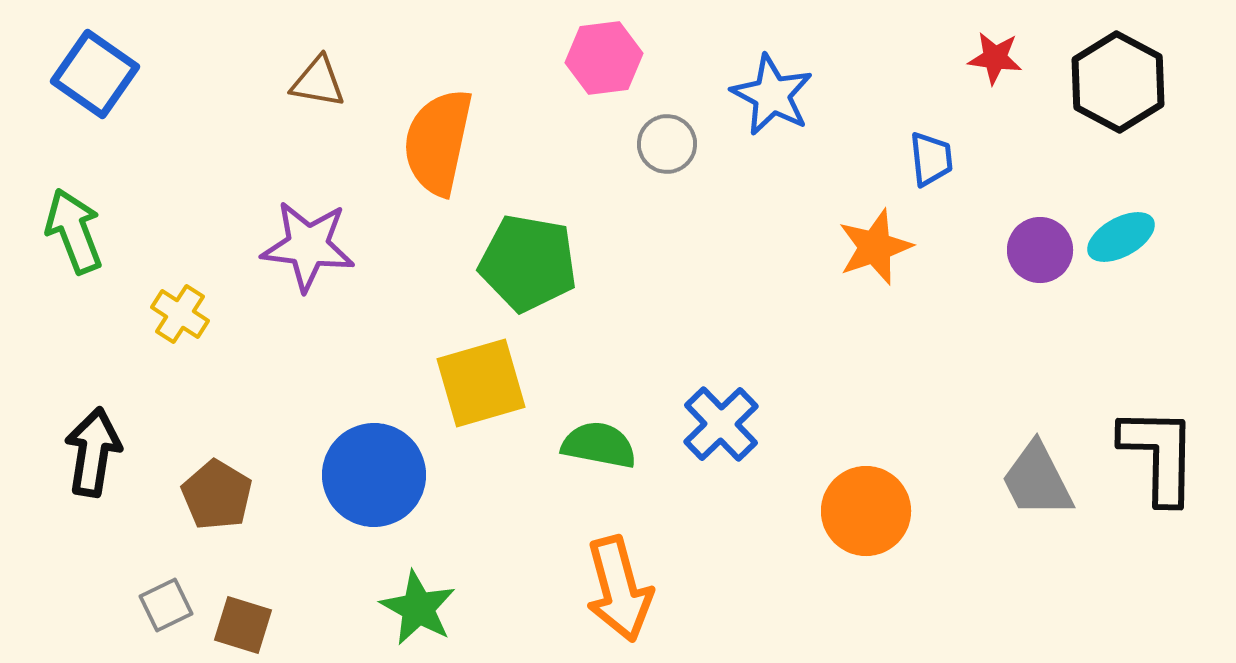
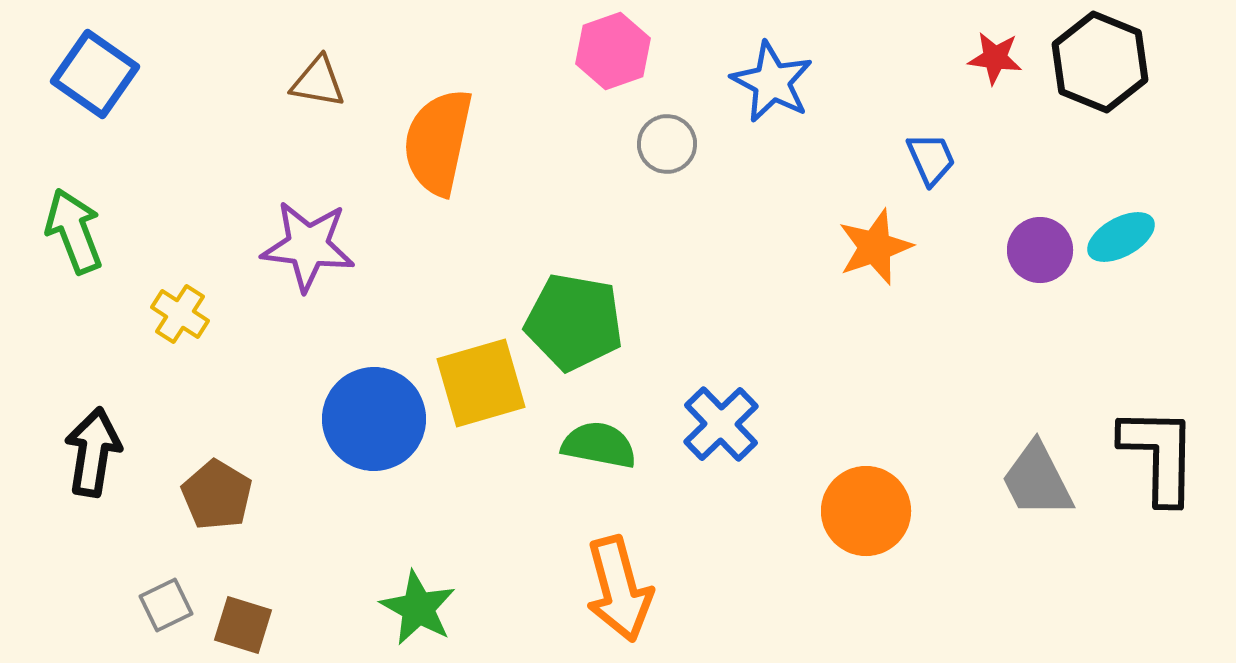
pink hexagon: moved 9 px right, 7 px up; rotated 12 degrees counterclockwise
black hexagon: moved 18 px left, 20 px up; rotated 6 degrees counterclockwise
blue star: moved 13 px up
blue trapezoid: rotated 18 degrees counterclockwise
green pentagon: moved 46 px right, 59 px down
blue circle: moved 56 px up
